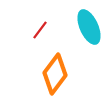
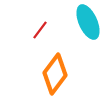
cyan ellipse: moved 1 px left, 5 px up
